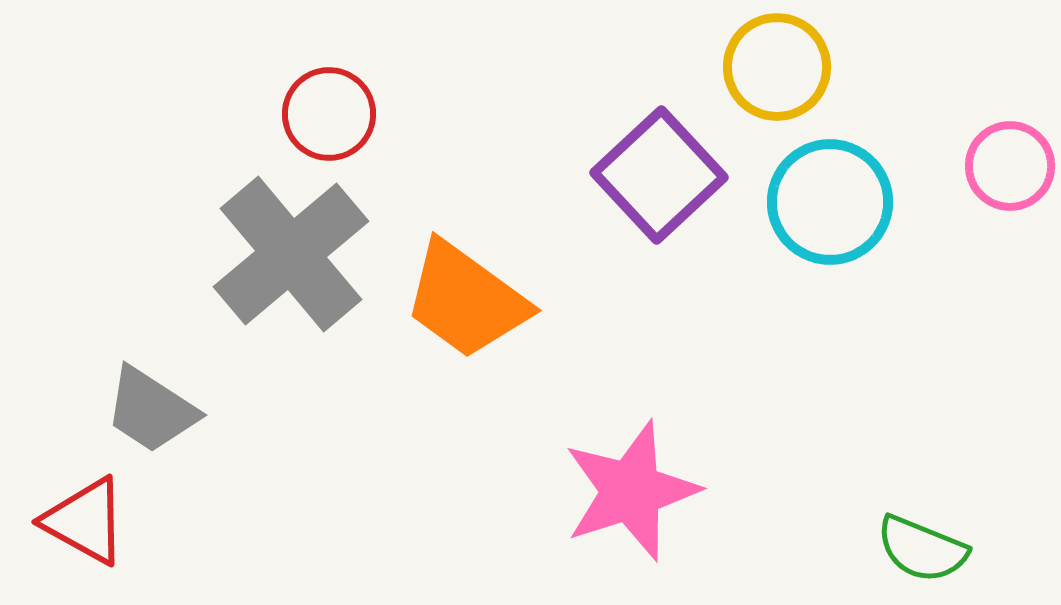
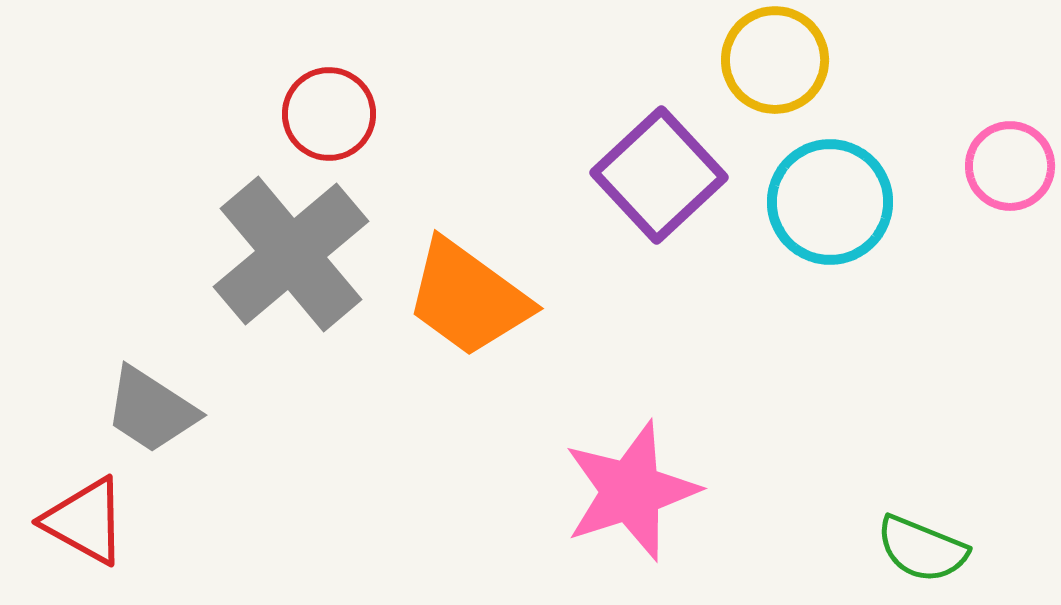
yellow circle: moved 2 px left, 7 px up
orange trapezoid: moved 2 px right, 2 px up
